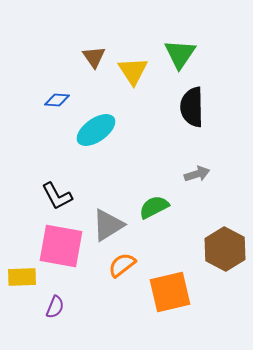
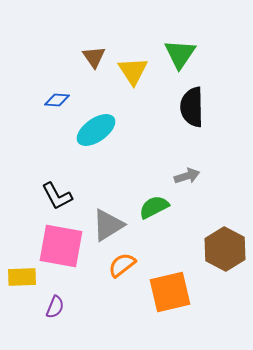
gray arrow: moved 10 px left, 2 px down
